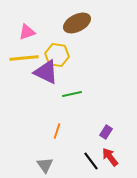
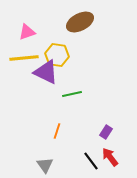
brown ellipse: moved 3 px right, 1 px up
